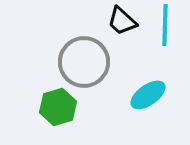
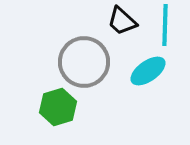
cyan ellipse: moved 24 px up
